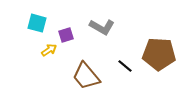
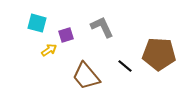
gray L-shape: rotated 145 degrees counterclockwise
